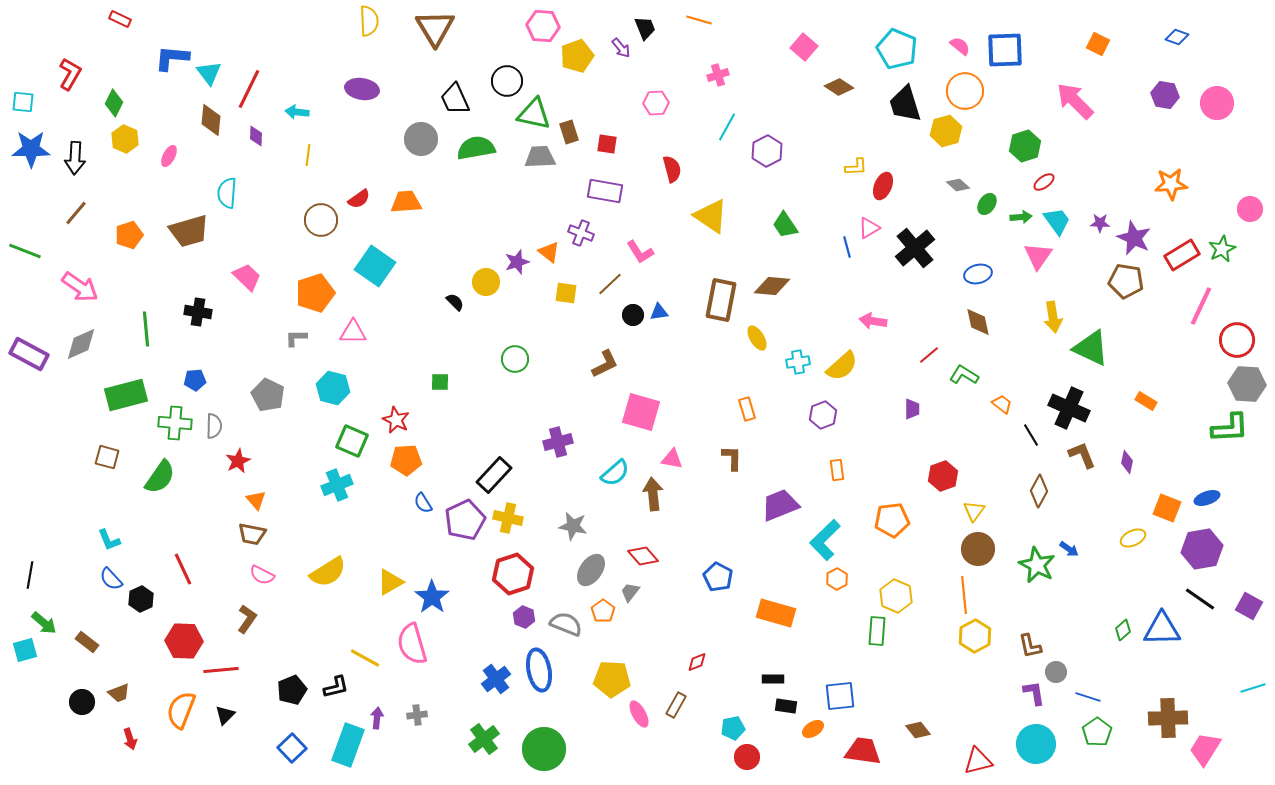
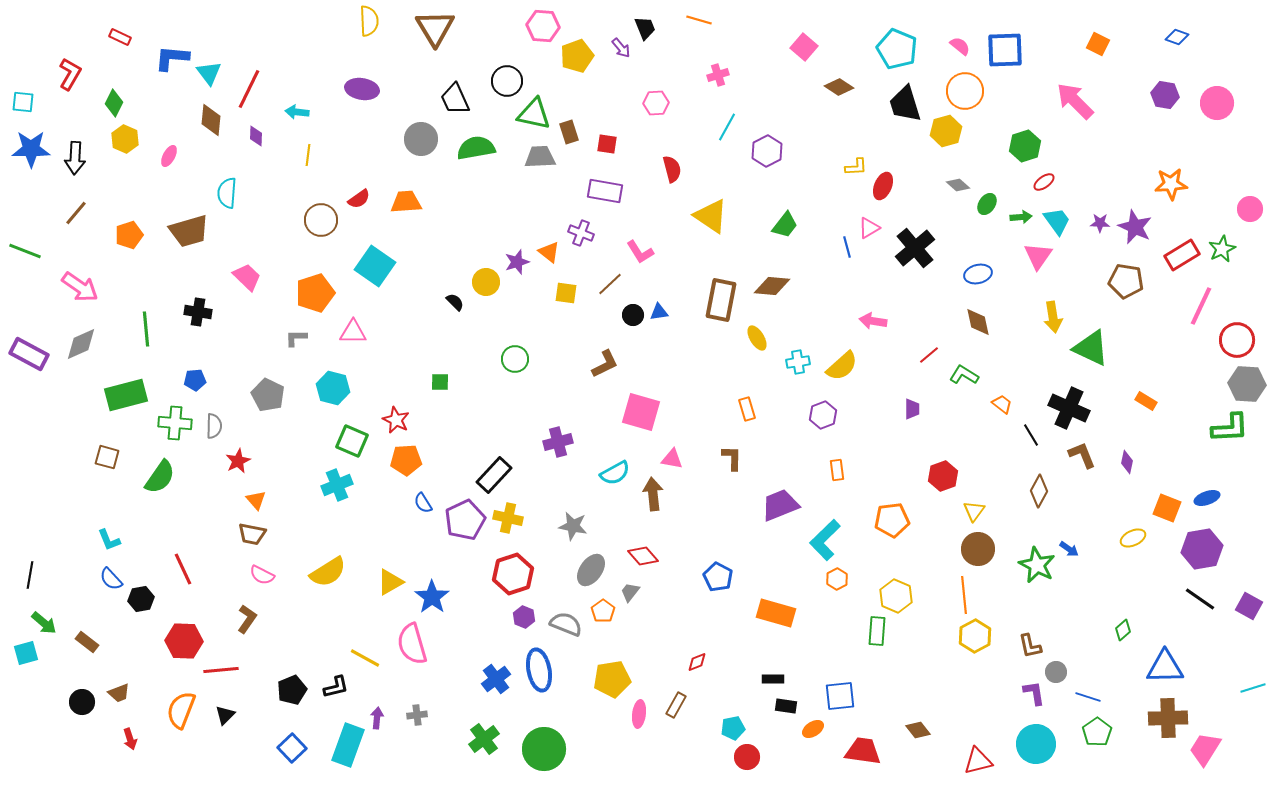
red rectangle at (120, 19): moved 18 px down
green trapezoid at (785, 225): rotated 108 degrees counterclockwise
purple star at (1134, 238): moved 1 px right, 11 px up
cyan semicircle at (615, 473): rotated 12 degrees clockwise
black hexagon at (141, 599): rotated 15 degrees clockwise
blue triangle at (1162, 629): moved 3 px right, 38 px down
cyan square at (25, 650): moved 1 px right, 3 px down
yellow pentagon at (612, 679): rotated 12 degrees counterclockwise
pink ellipse at (639, 714): rotated 36 degrees clockwise
